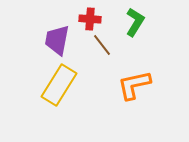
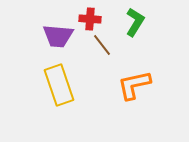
purple trapezoid: moved 1 px right, 4 px up; rotated 96 degrees counterclockwise
yellow rectangle: rotated 51 degrees counterclockwise
